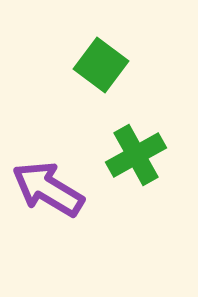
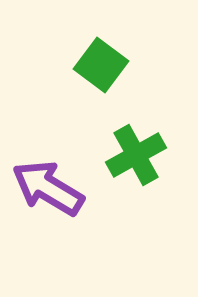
purple arrow: moved 1 px up
